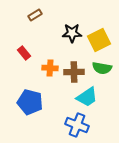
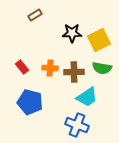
red rectangle: moved 2 px left, 14 px down
